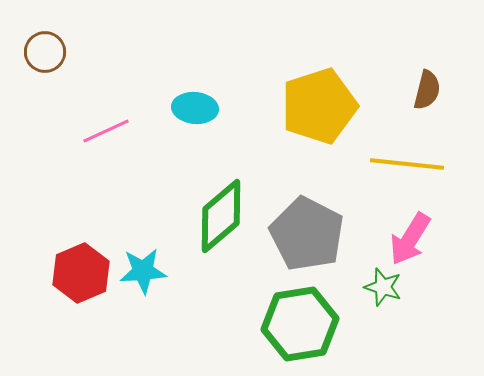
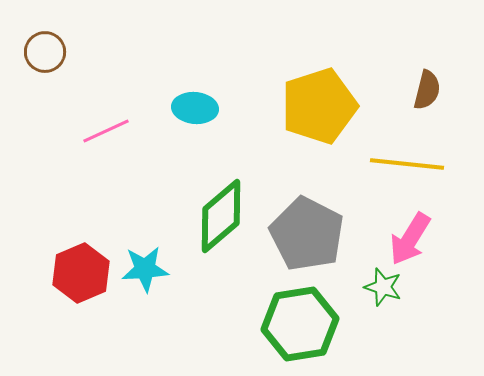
cyan star: moved 2 px right, 2 px up
